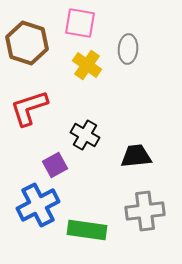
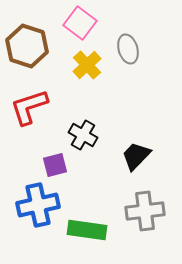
pink square: rotated 28 degrees clockwise
brown hexagon: moved 3 px down
gray ellipse: rotated 20 degrees counterclockwise
yellow cross: rotated 12 degrees clockwise
red L-shape: moved 1 px up
black cross: moved 2 px left
black trapezoid: rotated 40 degrees counterclockwise
purple square: rotated 15 degrees clockwise
blue cross: rotated 15 degrees clockwise
